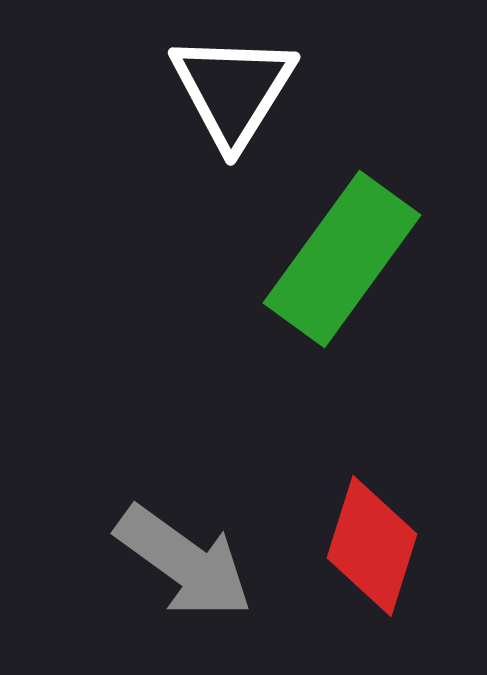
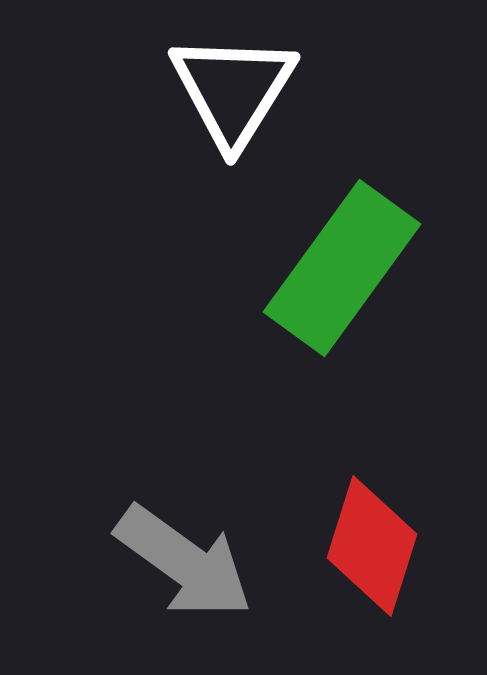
green rectangle: moved 9 px down
